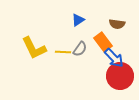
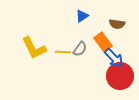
blue triangle: moved 4 px right, 4 px up
